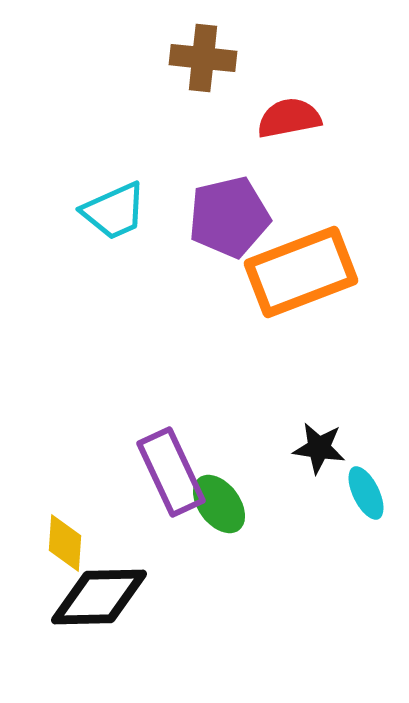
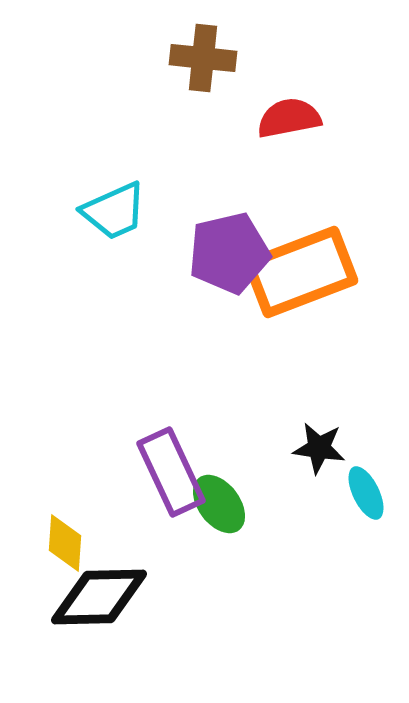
purple pentagon: moved 36 px down
